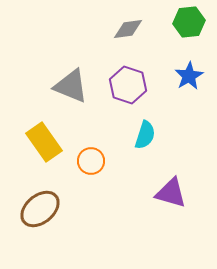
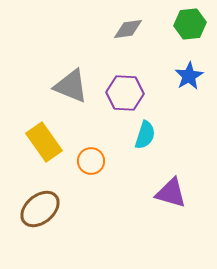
green hexagon: moved 1 px right, 2 px down
purple hexagon: moved 3 px left, 8 px down; rotated 15 degrees counterclockwise
